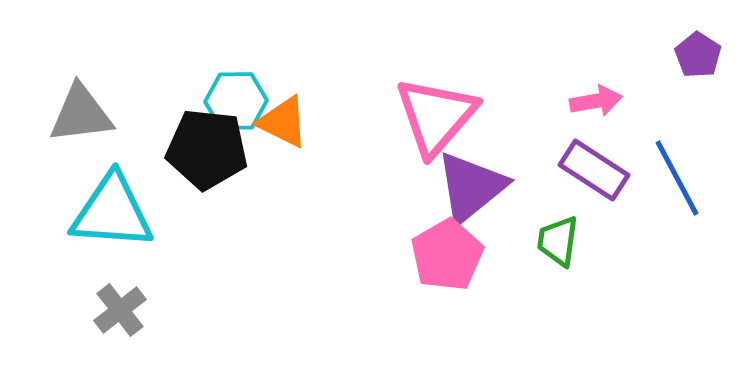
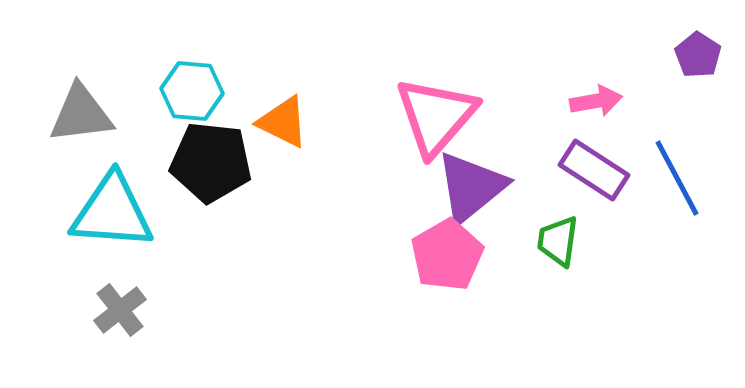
cyan hexagon: moved 44 px left, 10 px up; rotated 6 degrees clockwise
black pentagon: moved 4 px right, 13 px down
